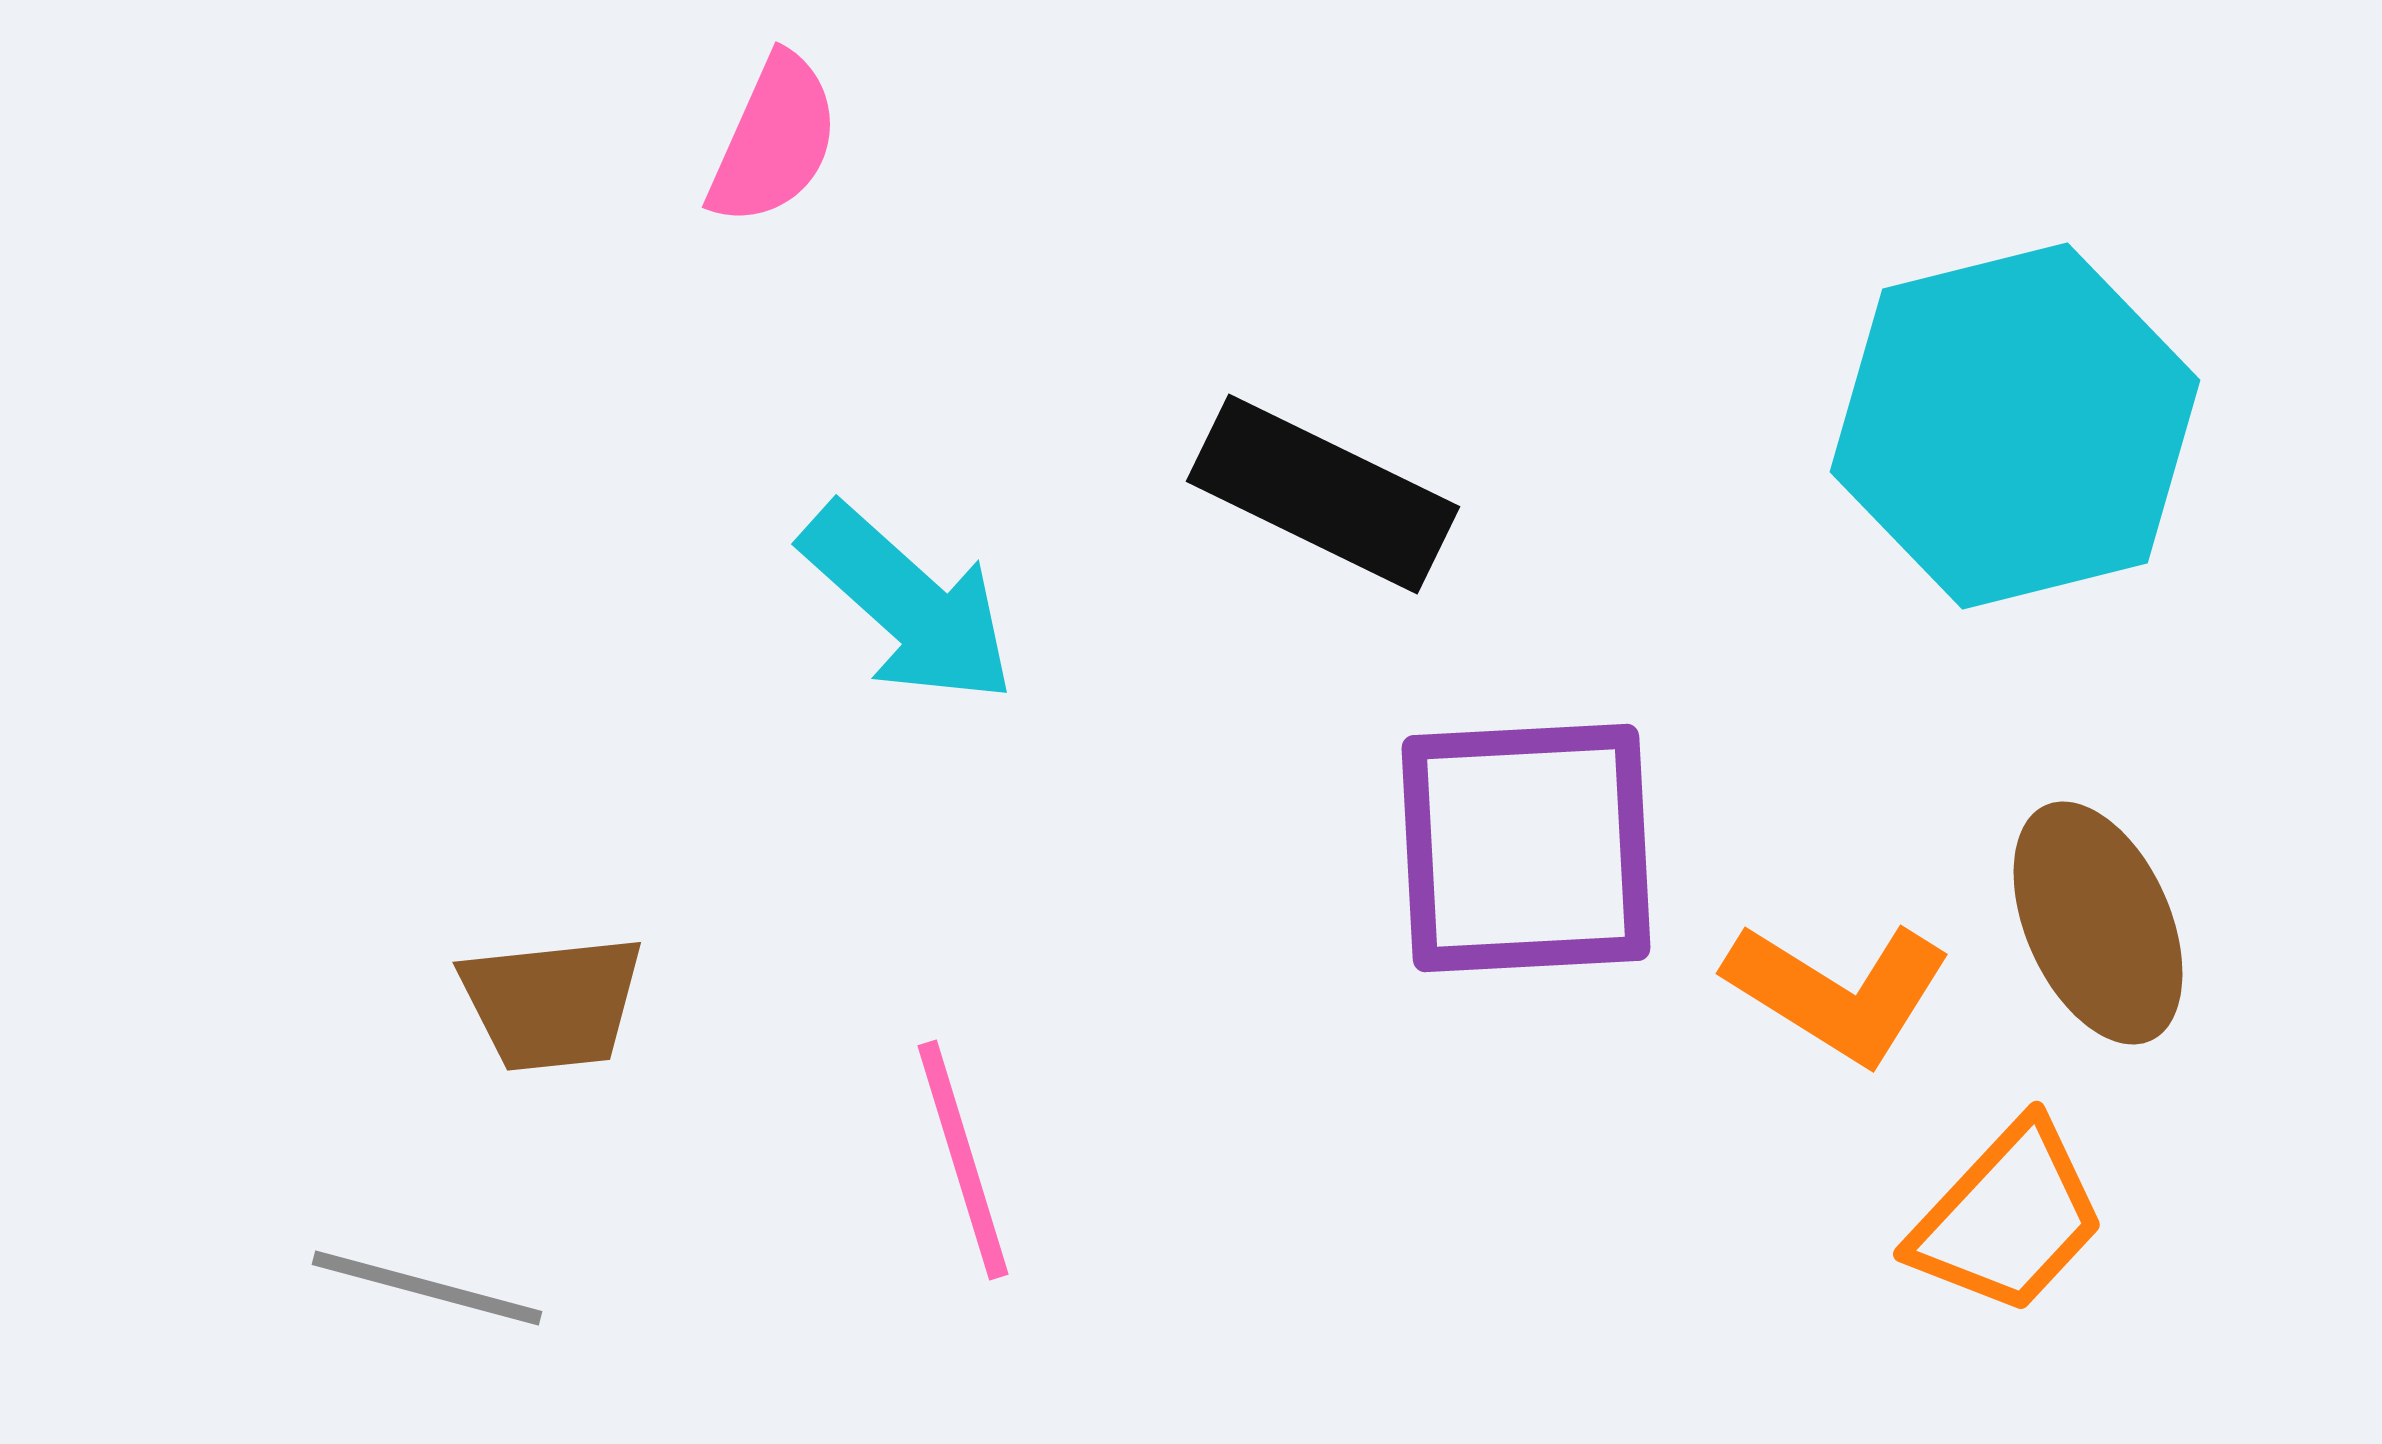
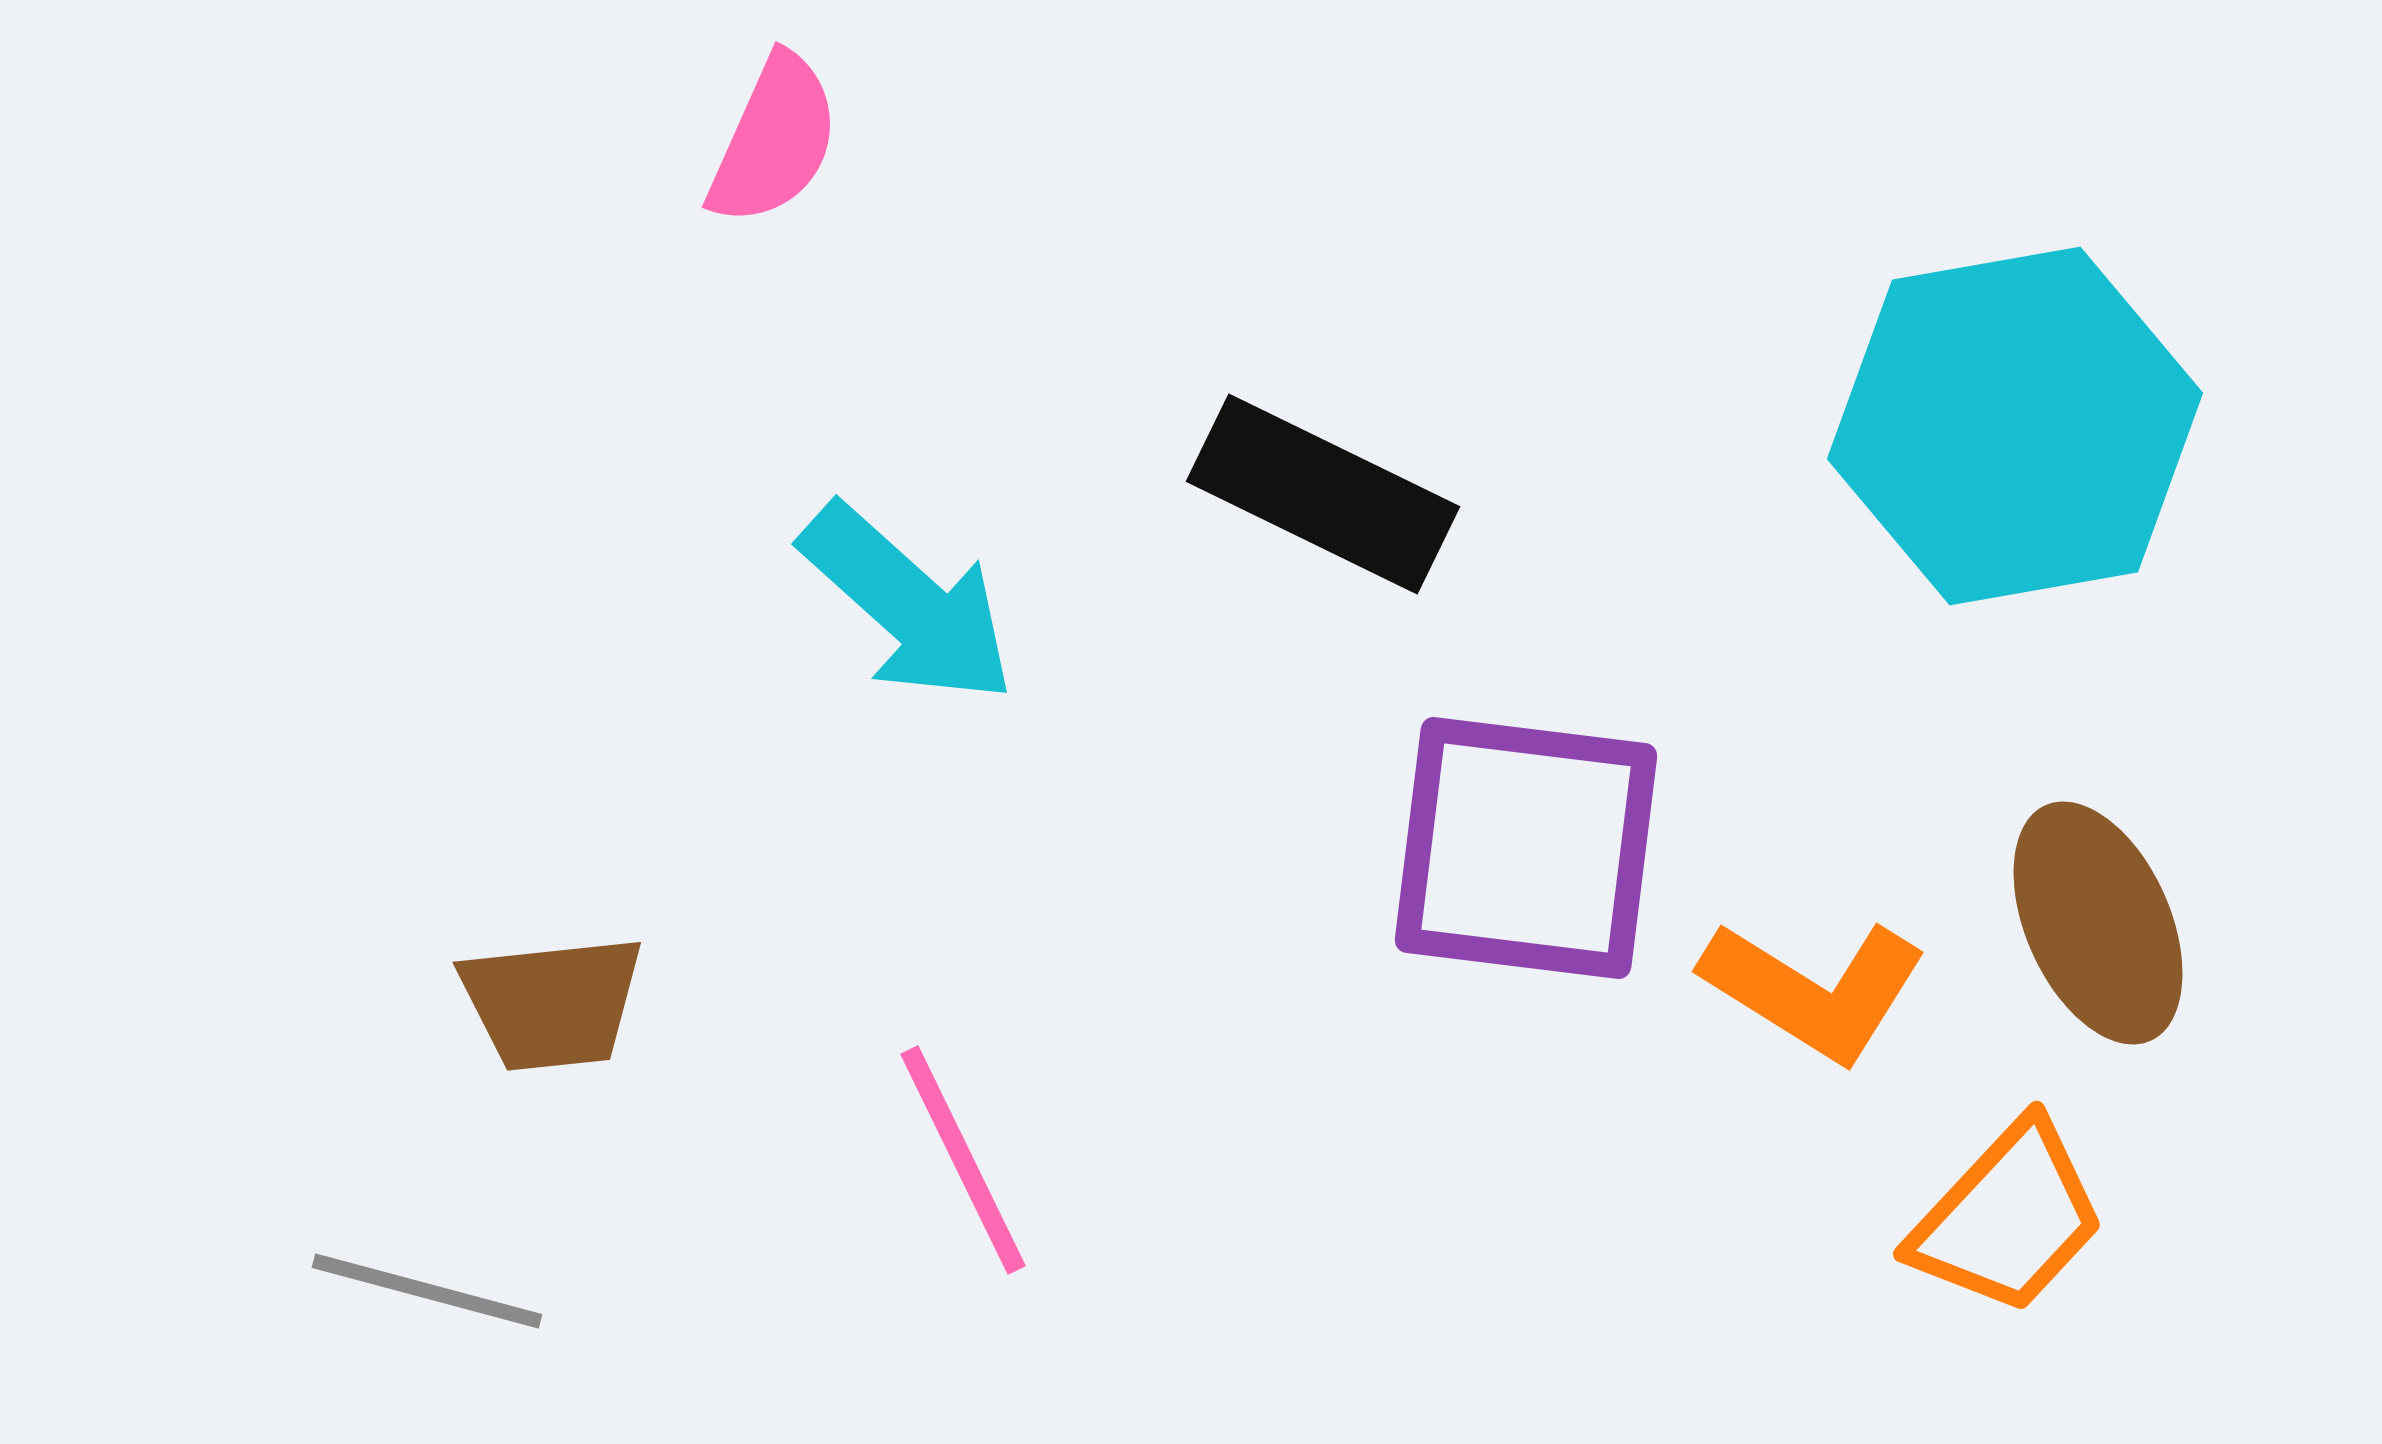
cyan hexagon: rotated 4 degrees clockwise
purple square: rotated 10 degrees clockwise
orange L-shape: moved 24 px left, 2 px up
pink line: rotated 9 degrees counterclockwise
gray line: moved 3 px down
